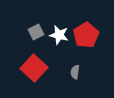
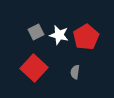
red pentagon: moved 2 px down
